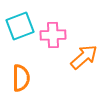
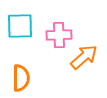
cyan square: rotated 20 degrees clockwise
pink cross: moved 6 px right
